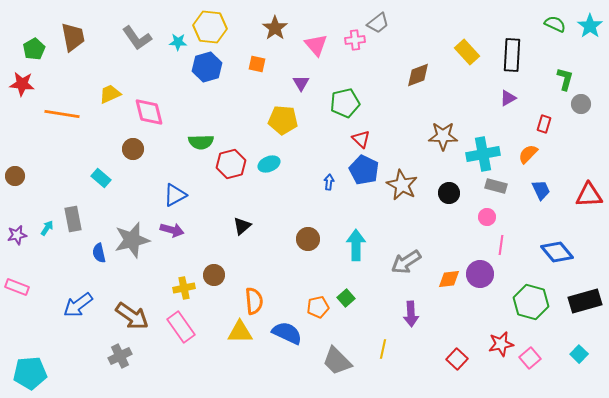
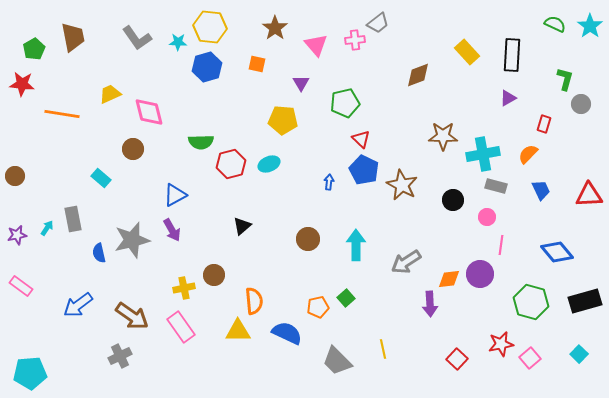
black circle at (449, 193): moved 4 px right, 7 px down
purple arrow at (172, 230): rotated 45 degrees clockwise
pink rectangle at (17, 287): moved 4 px right, 1 px up; rotated 15 degrees clockwise
purple arrow at (411, 314): moved 19 px right, 10 px up
yellow triangle at (240, 332): moved 2 px left, 1 px up
yellow line at (383, 349): rotated 24 degrees counterclockwise
